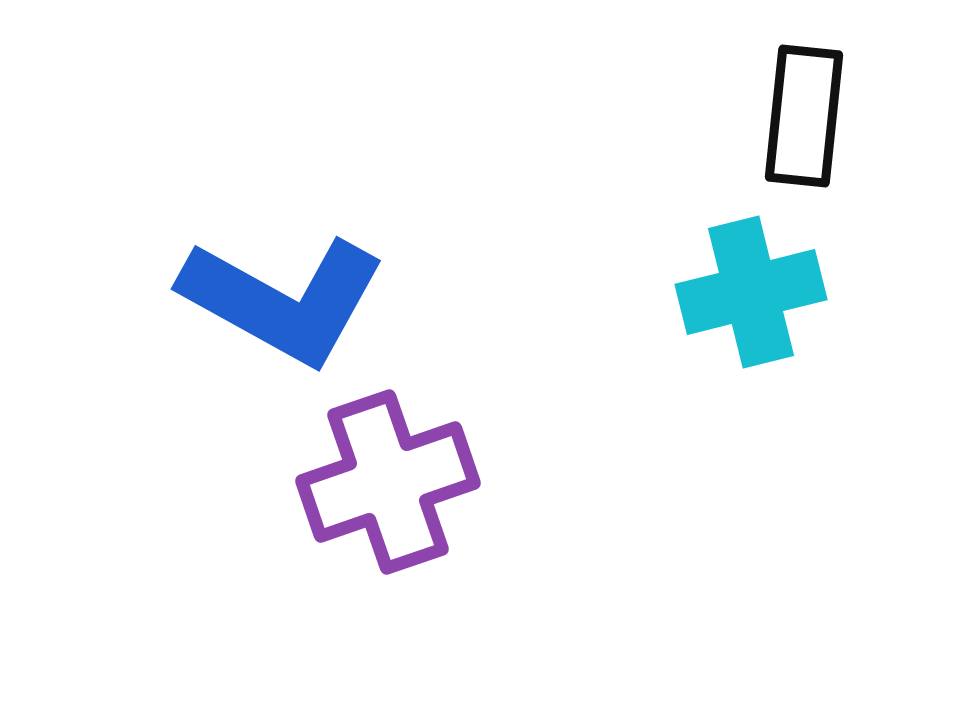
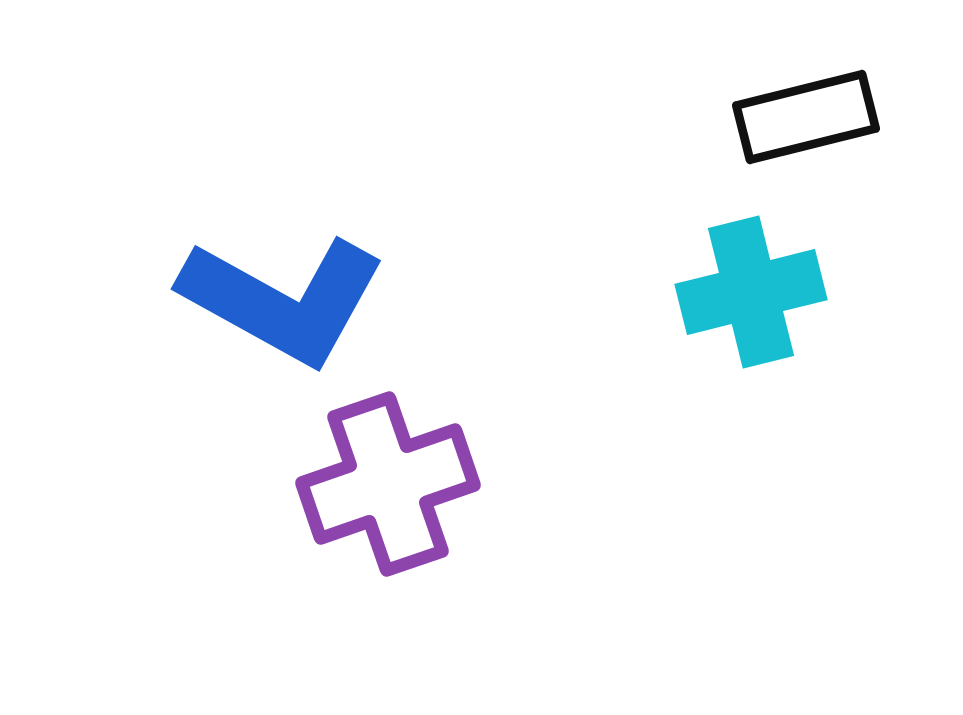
black rectangle: moved 2 px right, 1 px down; rotated 70 degrees clockwise
purple cross: moved 2 px down
